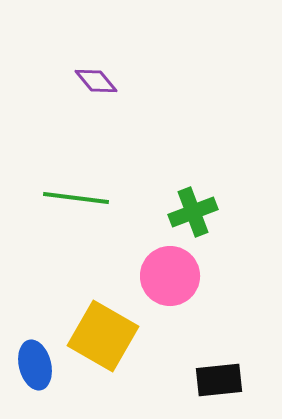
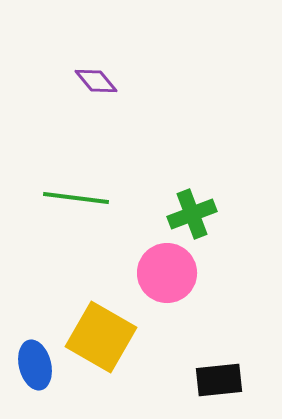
green cross: moved 1 px left, 2 px down
pink circle: moved 3 px left, 3 px up
yellow square: moved 2 px left, 1 px down
